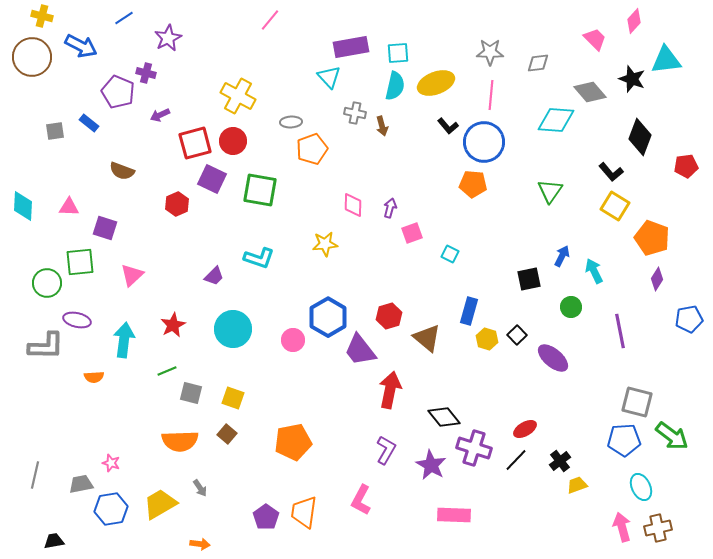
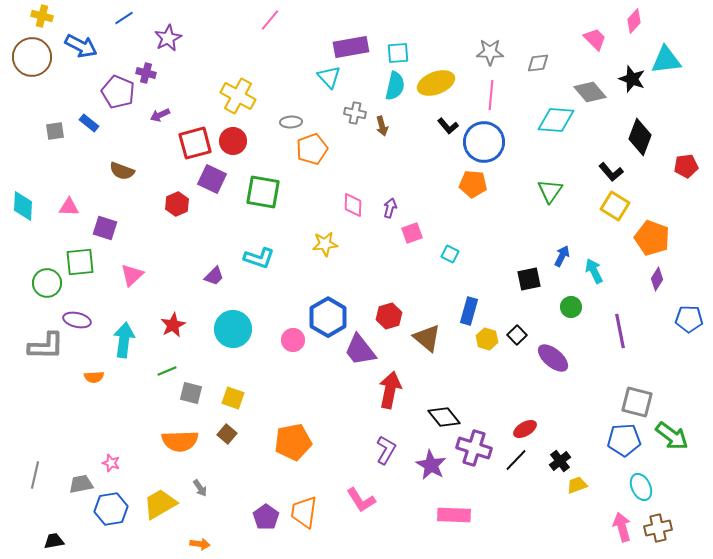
green square at (260, 190): moved 3 px right, 2 px down
blue pentagon at (689, 319): rotated 12 degrees clockwise
pink L-shape at (361, 500): rotated 60 degrees counterclockwise
